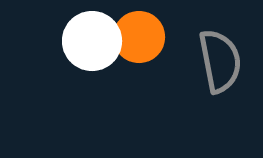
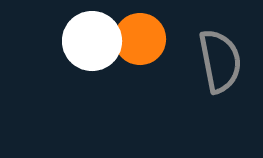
orange circle: moved 1 px right, 2 px down
